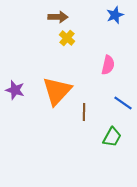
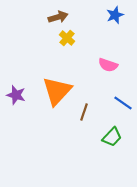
brown arrow: rotated 18 degrees counterclockwise
pink semicircle: rotated 96 degrees clockwise
purple star: moved 1 px right, 5 px down
brown line: rotated 18 degrees clockwise
green trapezoid: rotated 15 degrees clockwise
